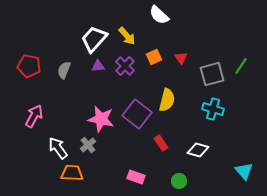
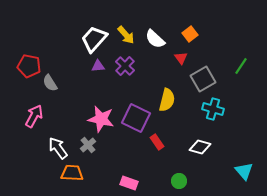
white semicircle: moved 4 px left, 24 px down
yellow arrow: moved 1 px left, 1 px up
orange square: moved 36 px right, 23 px up; rotated 14 degrees counterclockwise
gray semicircle: moved 14 px left, 13 px down; rotated 54 degrees counterclockwise
gray square: moved 9 px left, 5 px down; rotated 15 degrees counterclockwise
purple square: moved 1 px left, 4 px down; rotated 12 degrees counterclockwise
red rectangle: moved 4 px left, 1 px up
white diamond: moved 2 px right, 3 px up
pink rectangle: moved 7 px left, 6 px down
